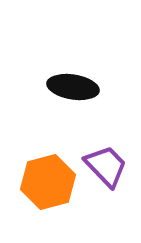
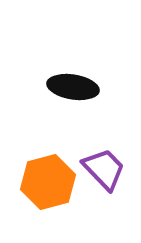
purple trapezoid: moved 2 px left, 3 px down
